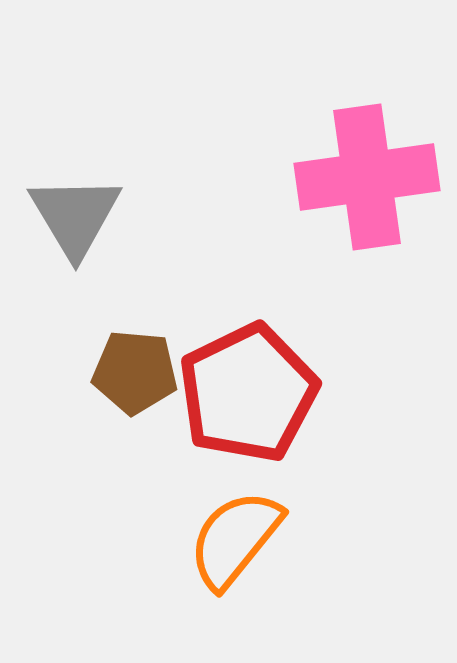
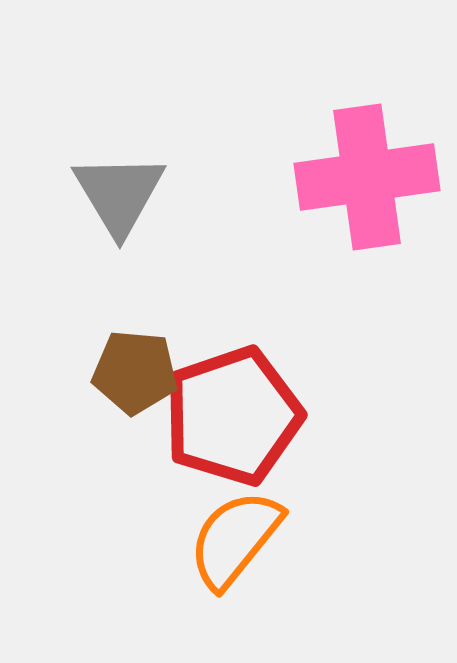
gray triangle: moved 44 px right, 22 px up
red pentagon: moved 15 px left, 23 px down; rotated 7 degrees clockwise
